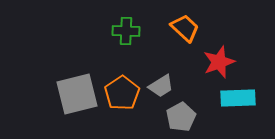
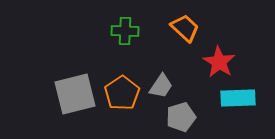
green cross: moved 1 px left
red star: rotated 20 degrees counterclockwise
gray trapezoid: rotated 24 degrees counterclockwise
gray square: moved 2 px left
gray pentagon: rotated 12 degrees clockwise
